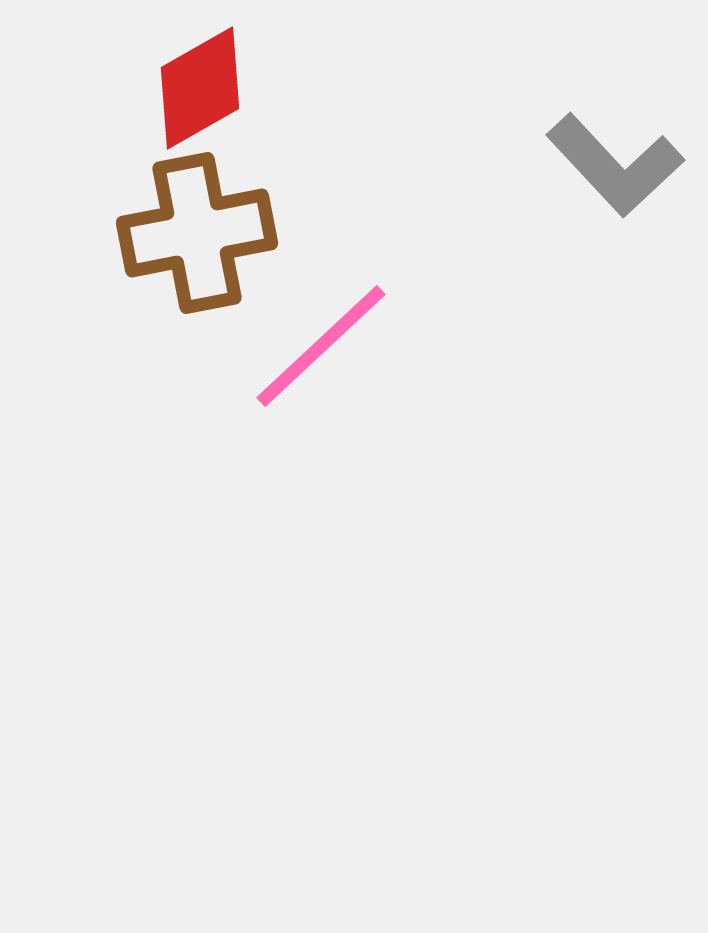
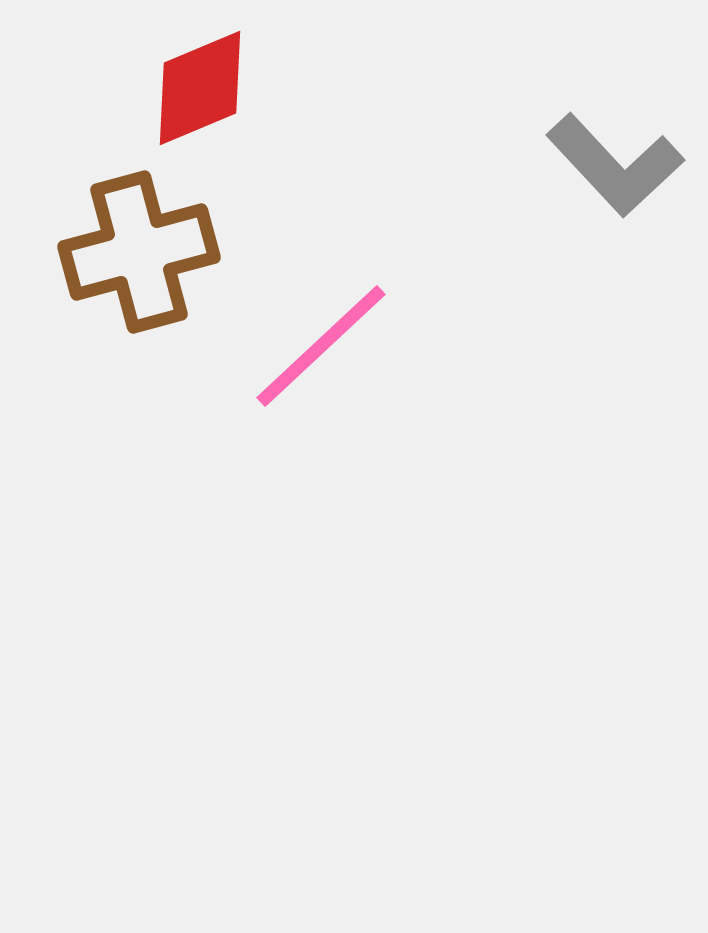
red diamond: rotated 7 degrees clockwise
brown cross: moved 58 px left, 19 px down; rotated 4 degrees counterclockwise
